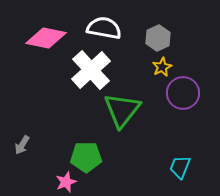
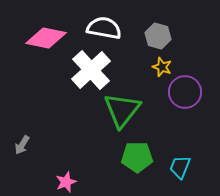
gray hexagon: moved 2 px up; rotated 20 degrees counterclockwise
yellow star: rotated 24 degrees counterclockwise
purple circle: moved 2 px right, 1 px up
green pentagon: moved 51 px right
